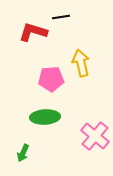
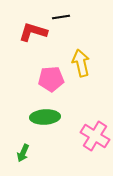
pink cross: rotated 8 degrees counterclockwise
